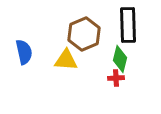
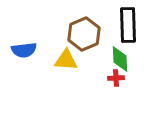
blue semicircle: moved 2 px up; rotated 95 degrees clockwise
green diamond: rotated 16 degrees counterclockwise
